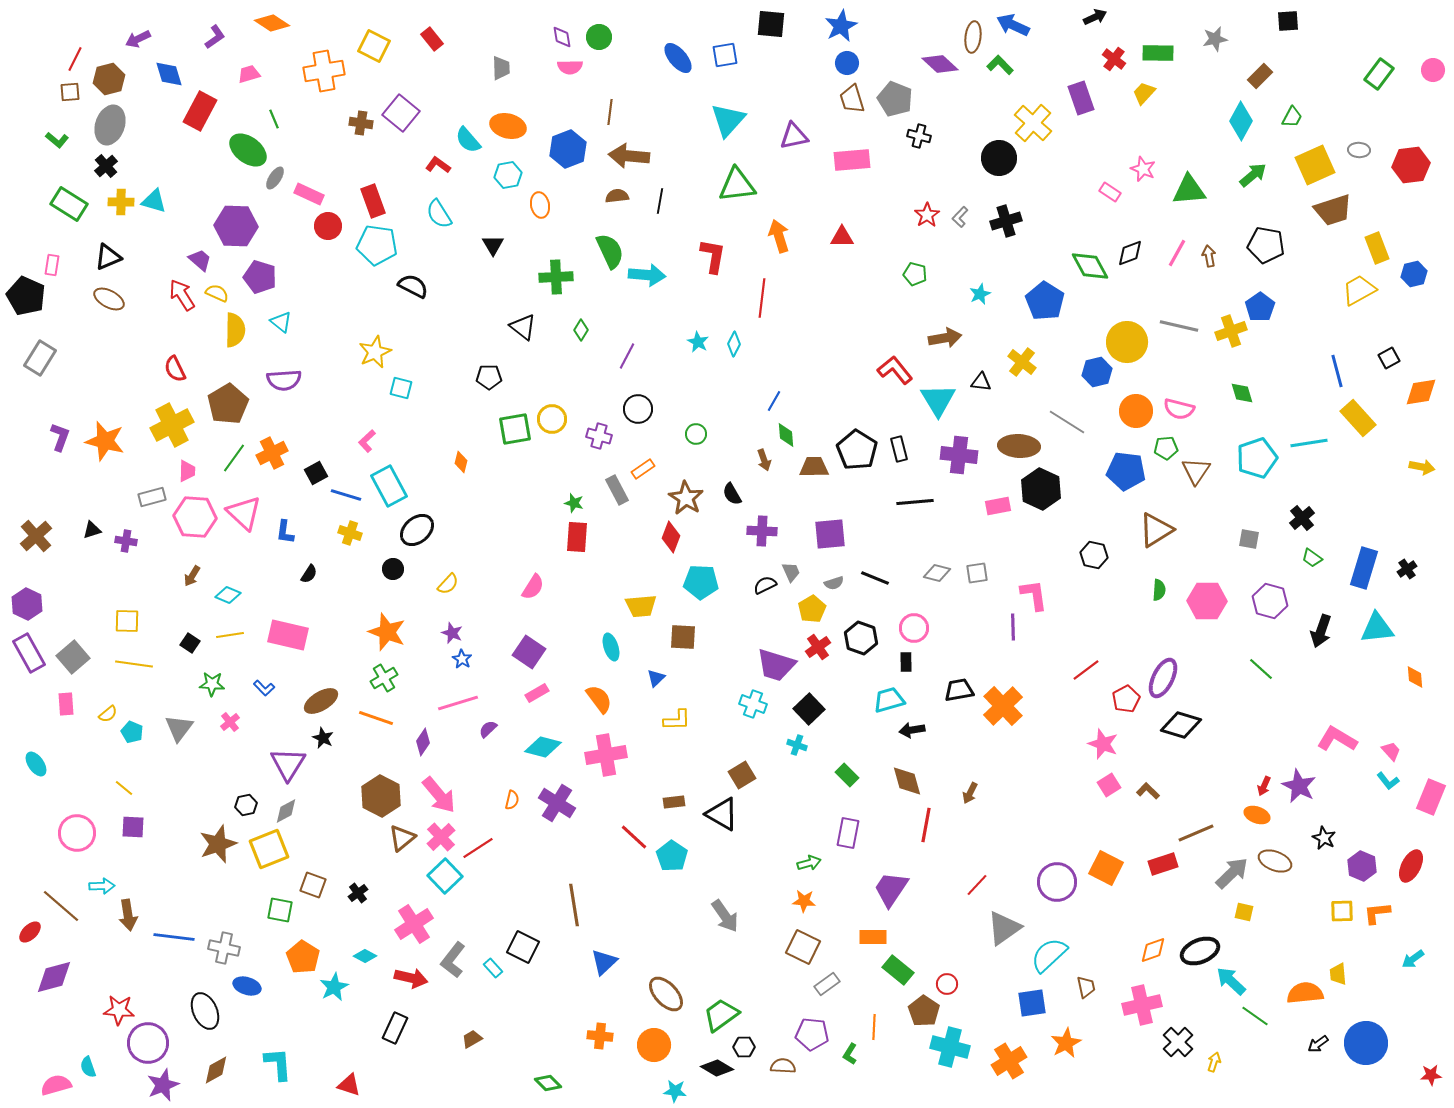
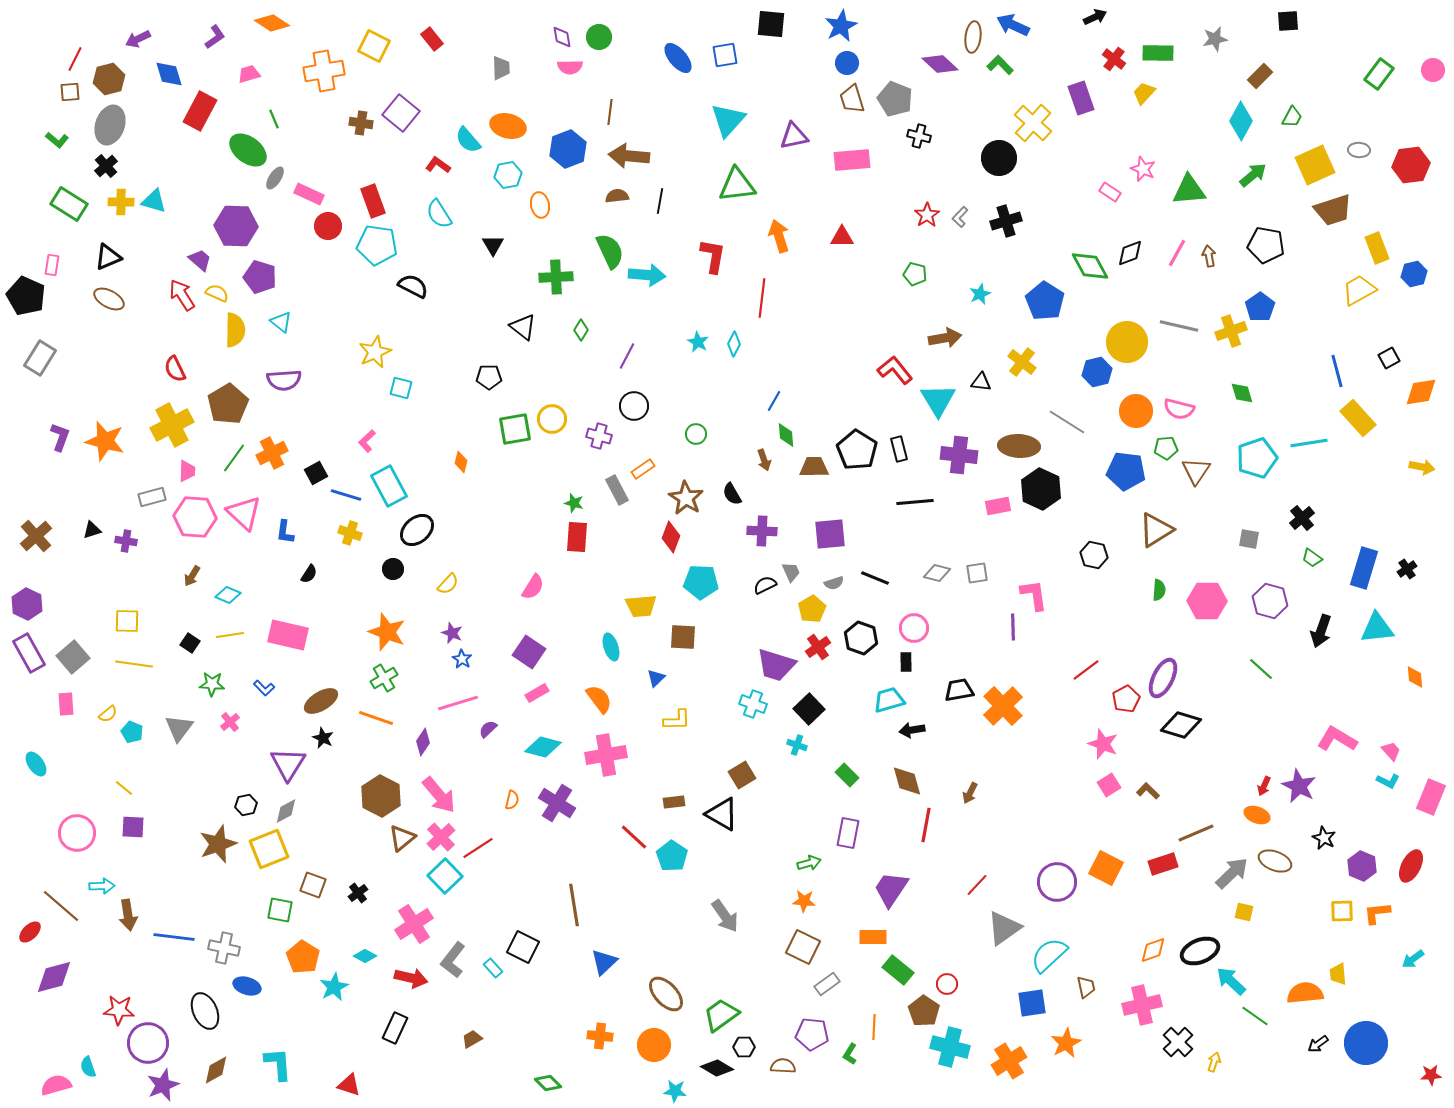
black circle at (638, 409): moved 4 px left, 3 px up
cyan L-shape at (1388, 781): rotated 25 degrees counterclockwise
